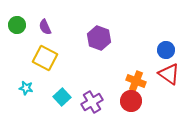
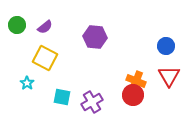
purple semicircle: rotated 105 degrees counterclockwise
purple hexagon: moved 4 px left, 1 px up; rotated 15 degrees counterclockwise
blue circle: moved 4 px up
red triangle: moved 2 px down; rotated 25 degrees clockwise
cyan star: moved 1 px right, 5 px up; rotated 24 degrees clockwise
cyan square: rotated 36 degrees counterclockwise
red circle: moved 2 px right, 6 px up
